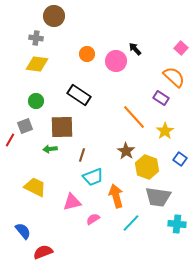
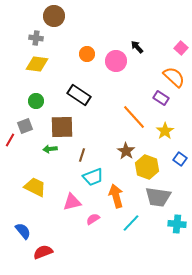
black arrow: moved 2 px right, 2 px up
